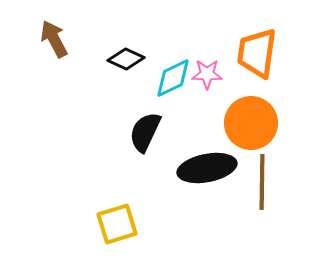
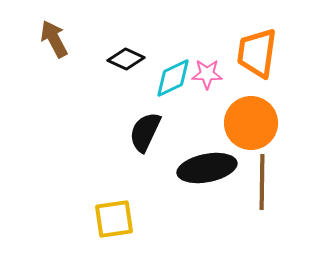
yellow square: moved 3 px left, 5 px up; rotated 9 degrees clockwise
